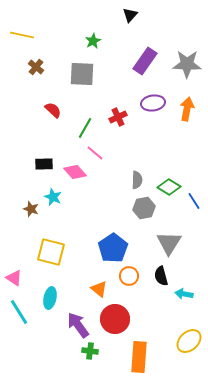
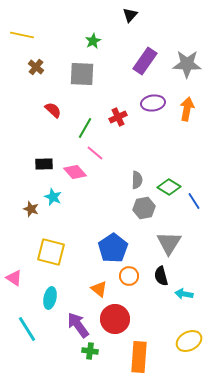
cyan line: moved 8 px right, 17 px down
yellow ellipse: rotated 15 degrees clockwise
